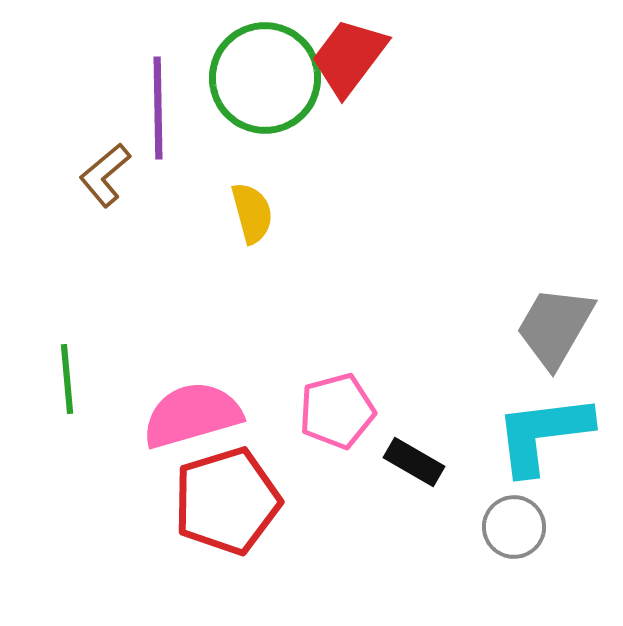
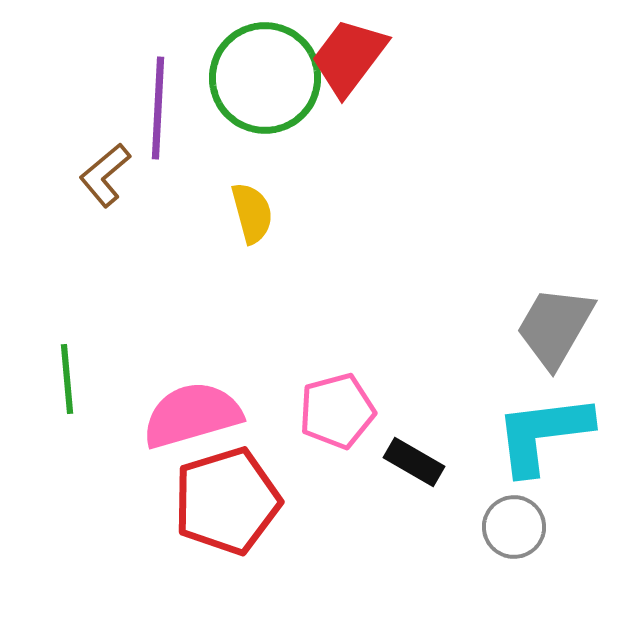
purple line: rotated 4 degrees clockwise
